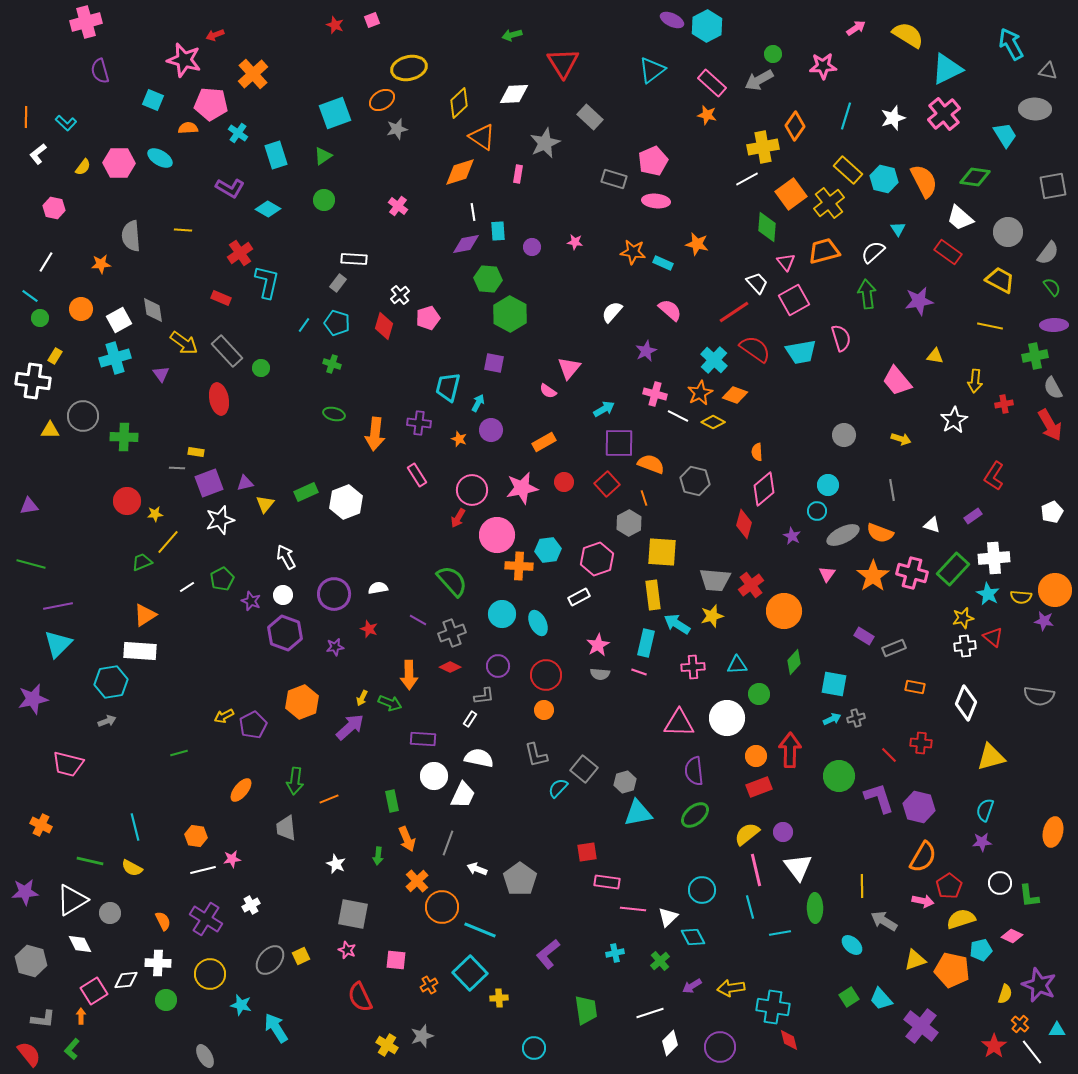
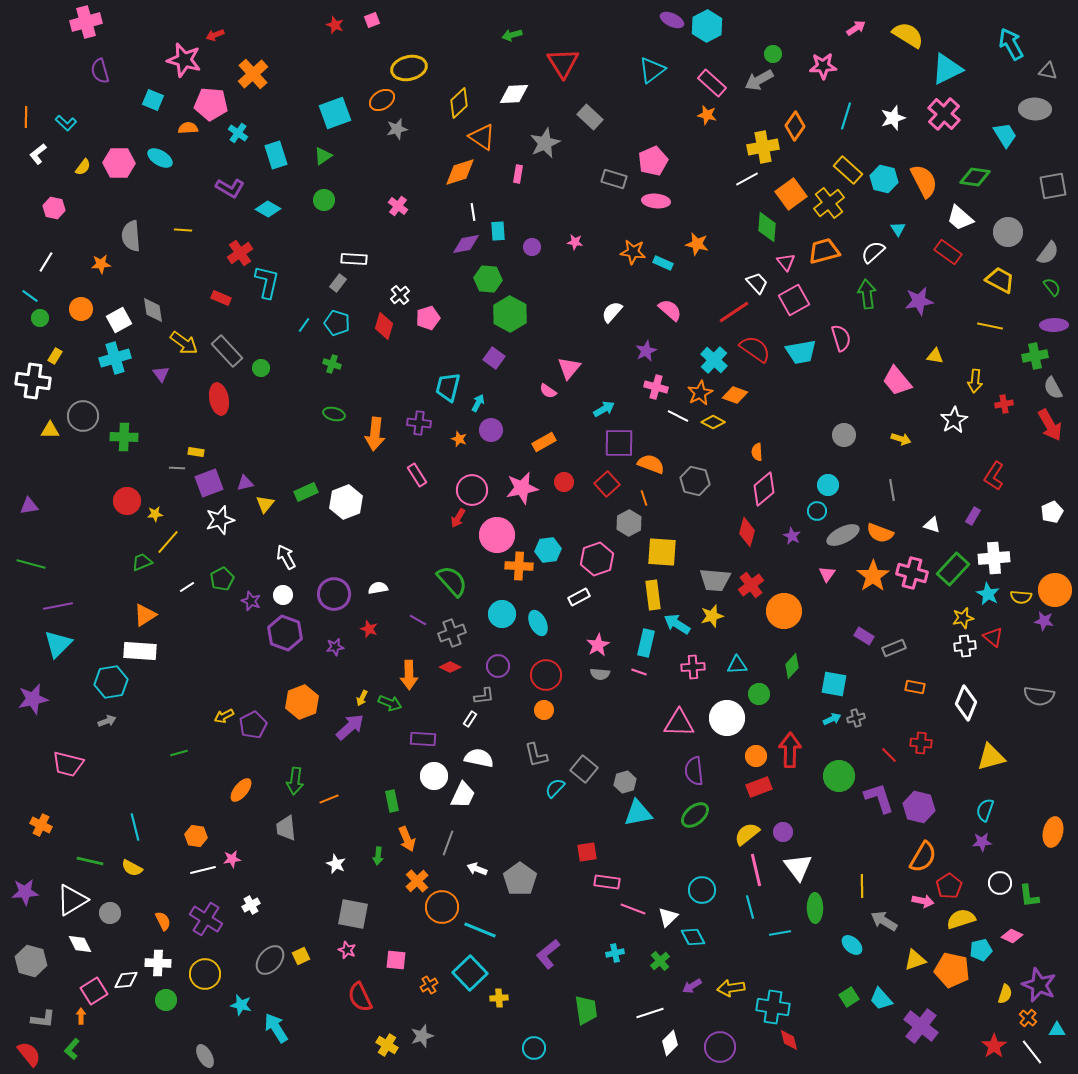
pink cross at (944, 114): rotated 8 degrees counterclockwise
purple square at (494, 363): moved 5 px up; rotated 25 degrees clockwise
pink cross at (655, 394): moved 1 px right, 7 px up
purple rectangle at (973, 516): rotated 24 degrees counterclockwise
red diamond at (744, 524): moved 3 px right, 8 px down
green diamond at (794, 662): moved 2 px left, 4 px down
cyan semicircle at (558, 788): moved 3 px left
pink line at (633, 909): rotated 15 degrees clockwise
yellow circle at (210, 974): moved 5 px left
orange cross at (1020, 1024): moved 8 px right, 6 px up
